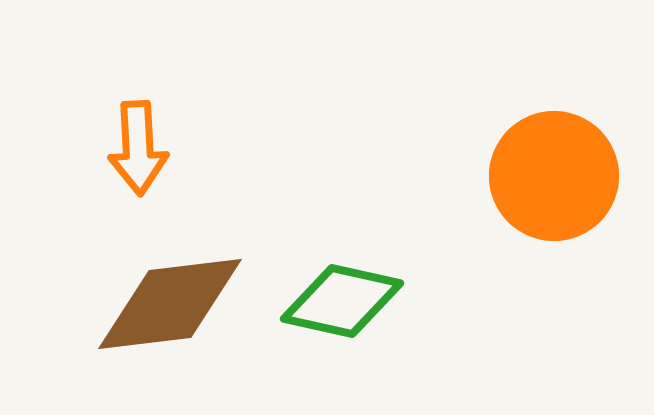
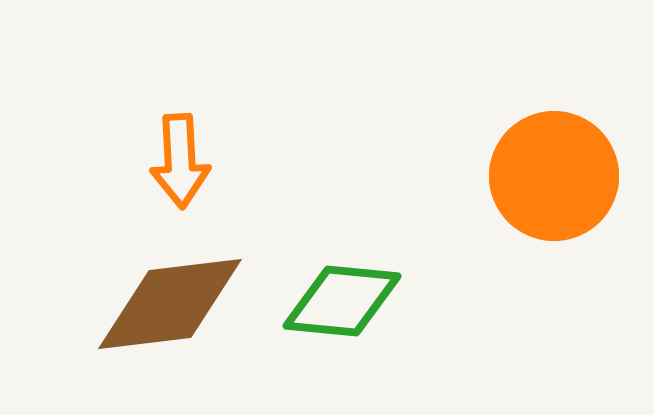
orange arrow: moved 42 px right, 13 px down
green diamond: rotated 7 degrees counterclockwise
